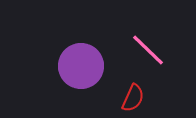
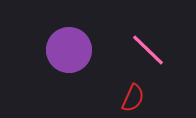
purple circle: moved 12 px left, 16 px up
